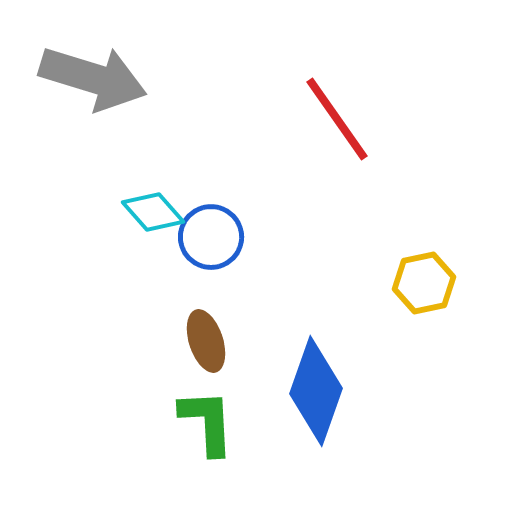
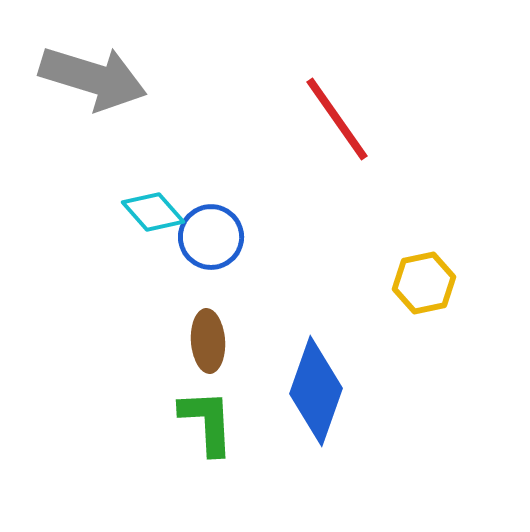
brown ellipse: moved 2 px right; rotated 14 degrees clockwise
